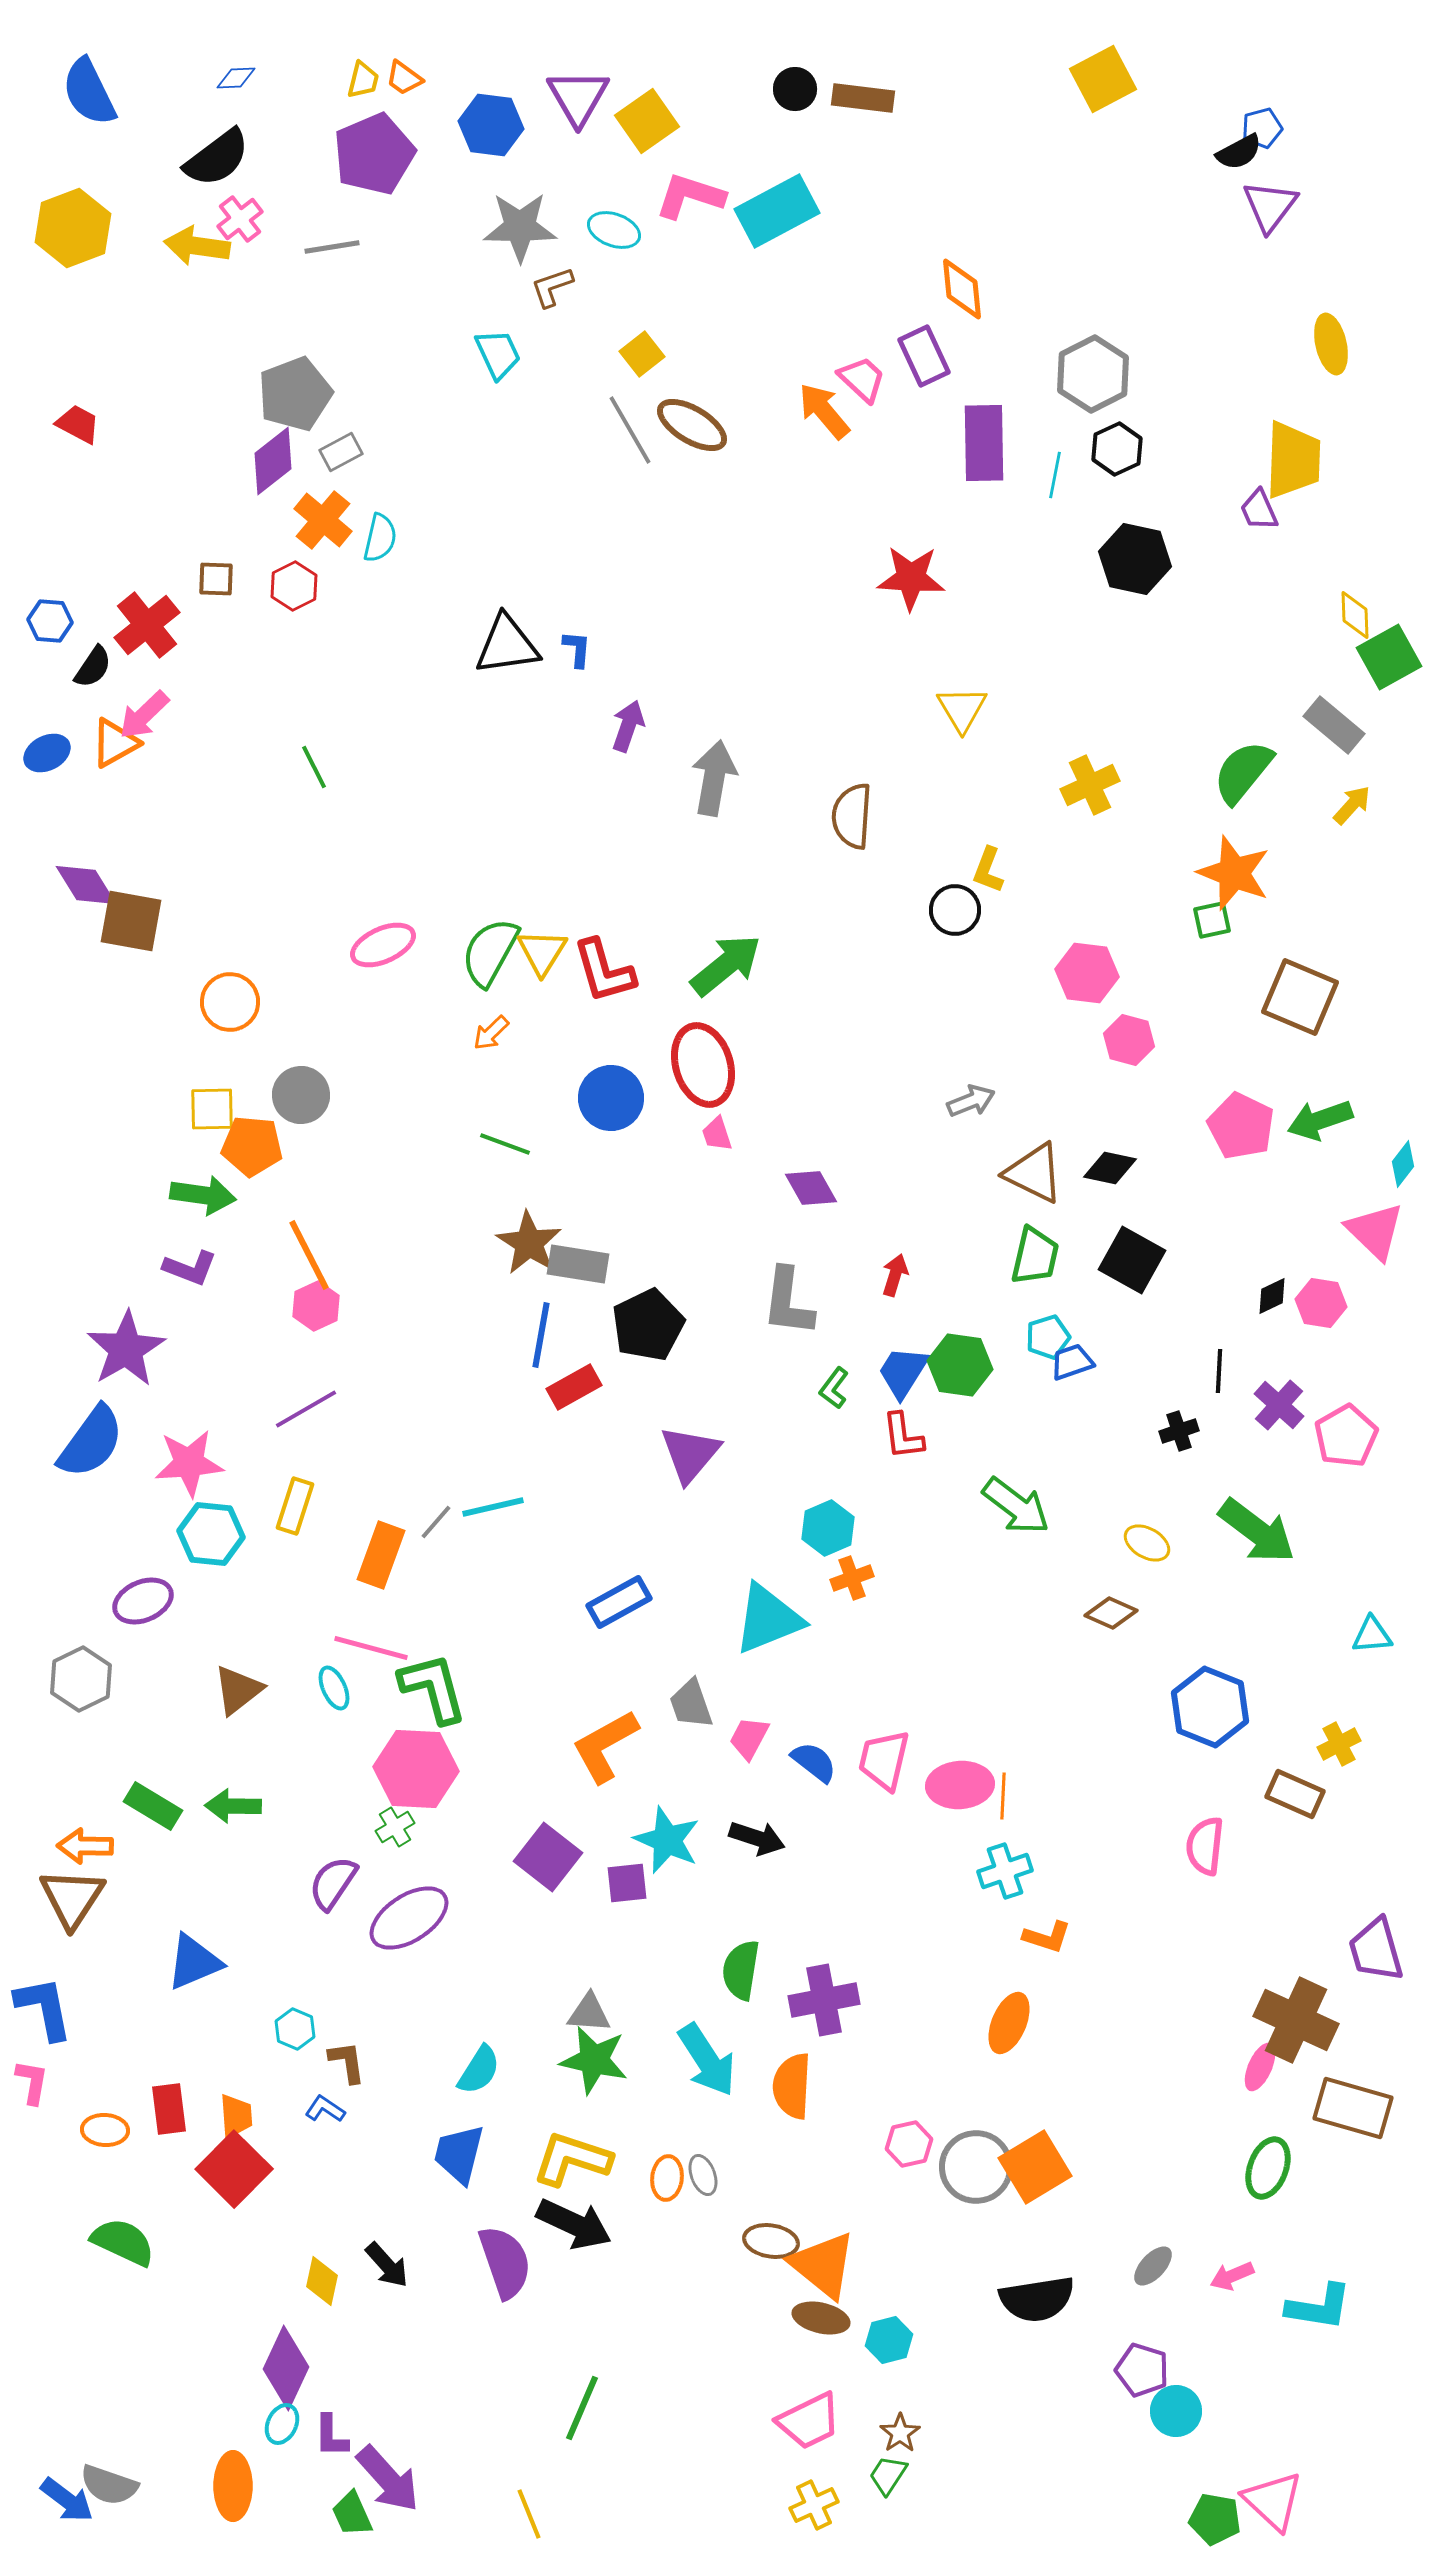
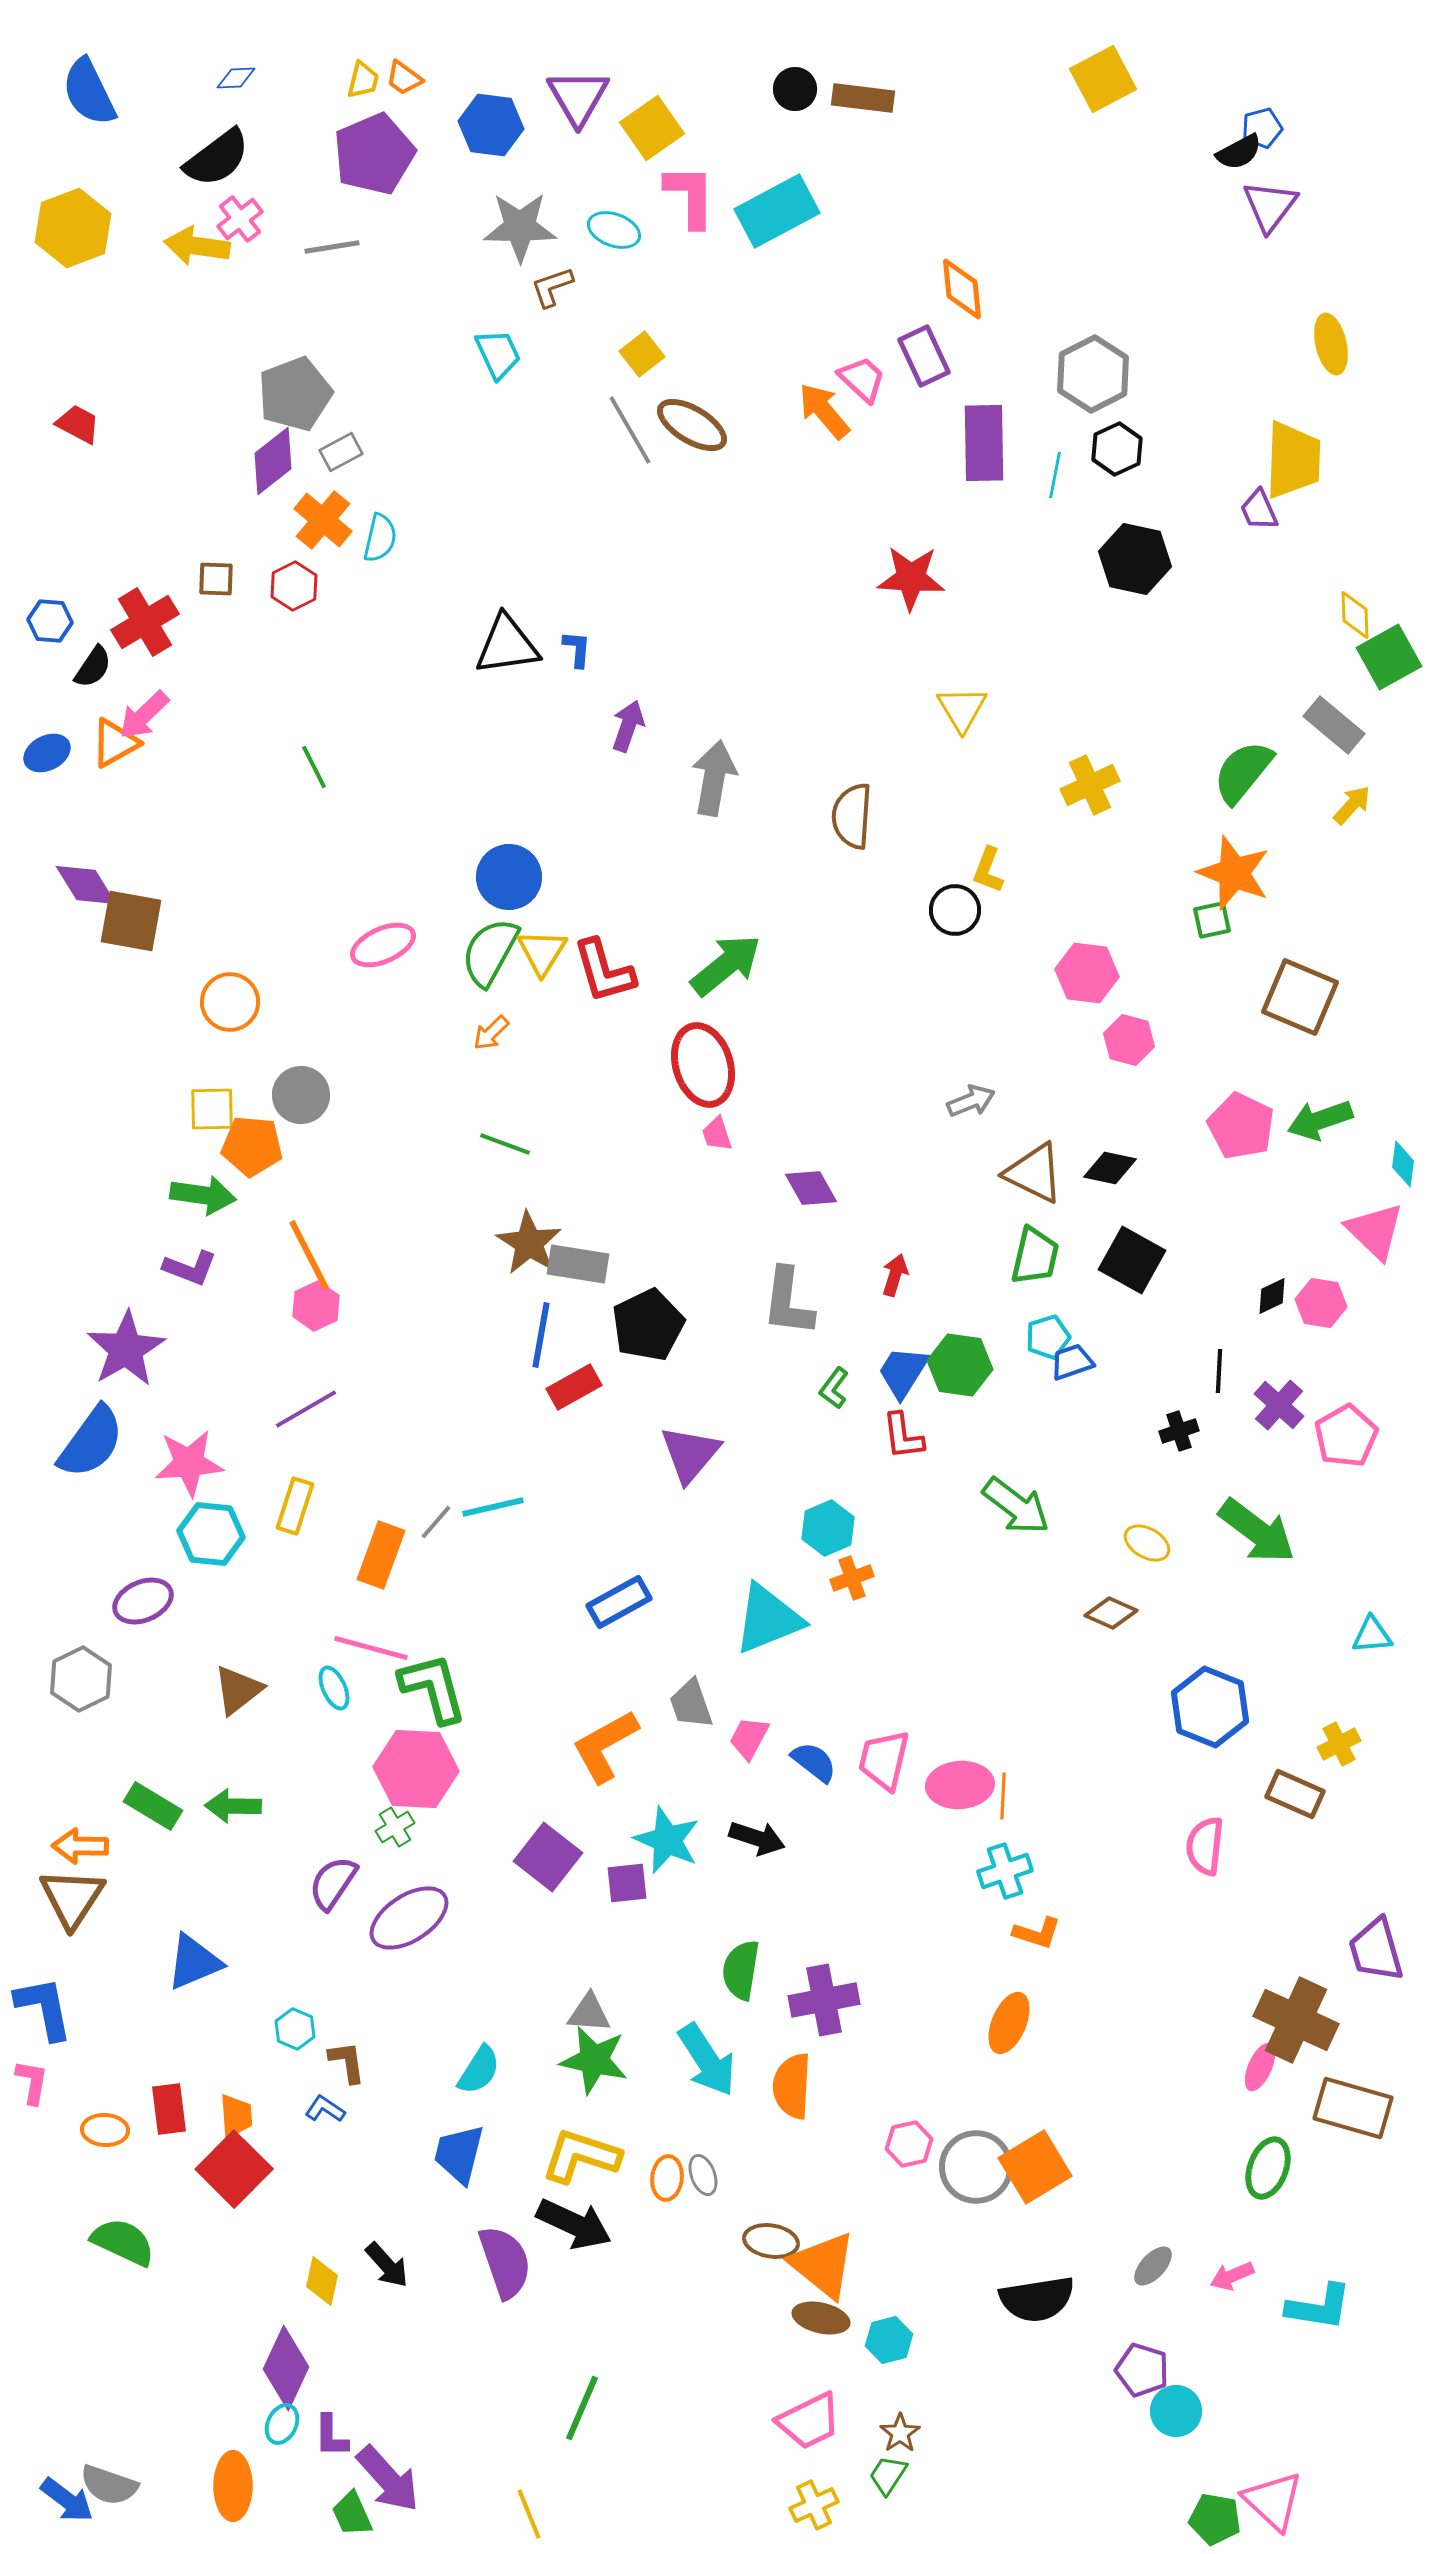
yellow square at (647, 121): moved 5 px right, 7 px down
pink L-shape at (690, 196): rotated 72 degrees clockwise
red cross at (147, 625): moved 2 px left, 3 px up; rotated 8 degrees clockwise
blue circle at (611, 1098): moved 102 px left, 221 px up
cyan diamond at (1403, 1164): rotated 30 degrees counterclockwise
orange arrow at (85, 1846): moved 5 px left
orange L-shape at (1047, 1937): moved 10 px left, 4 px up
yellow L-shape at (572, 2159): moved 9 px right, 3 px up
